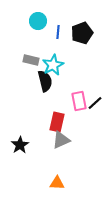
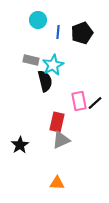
cyan circle: moved 1 px up
